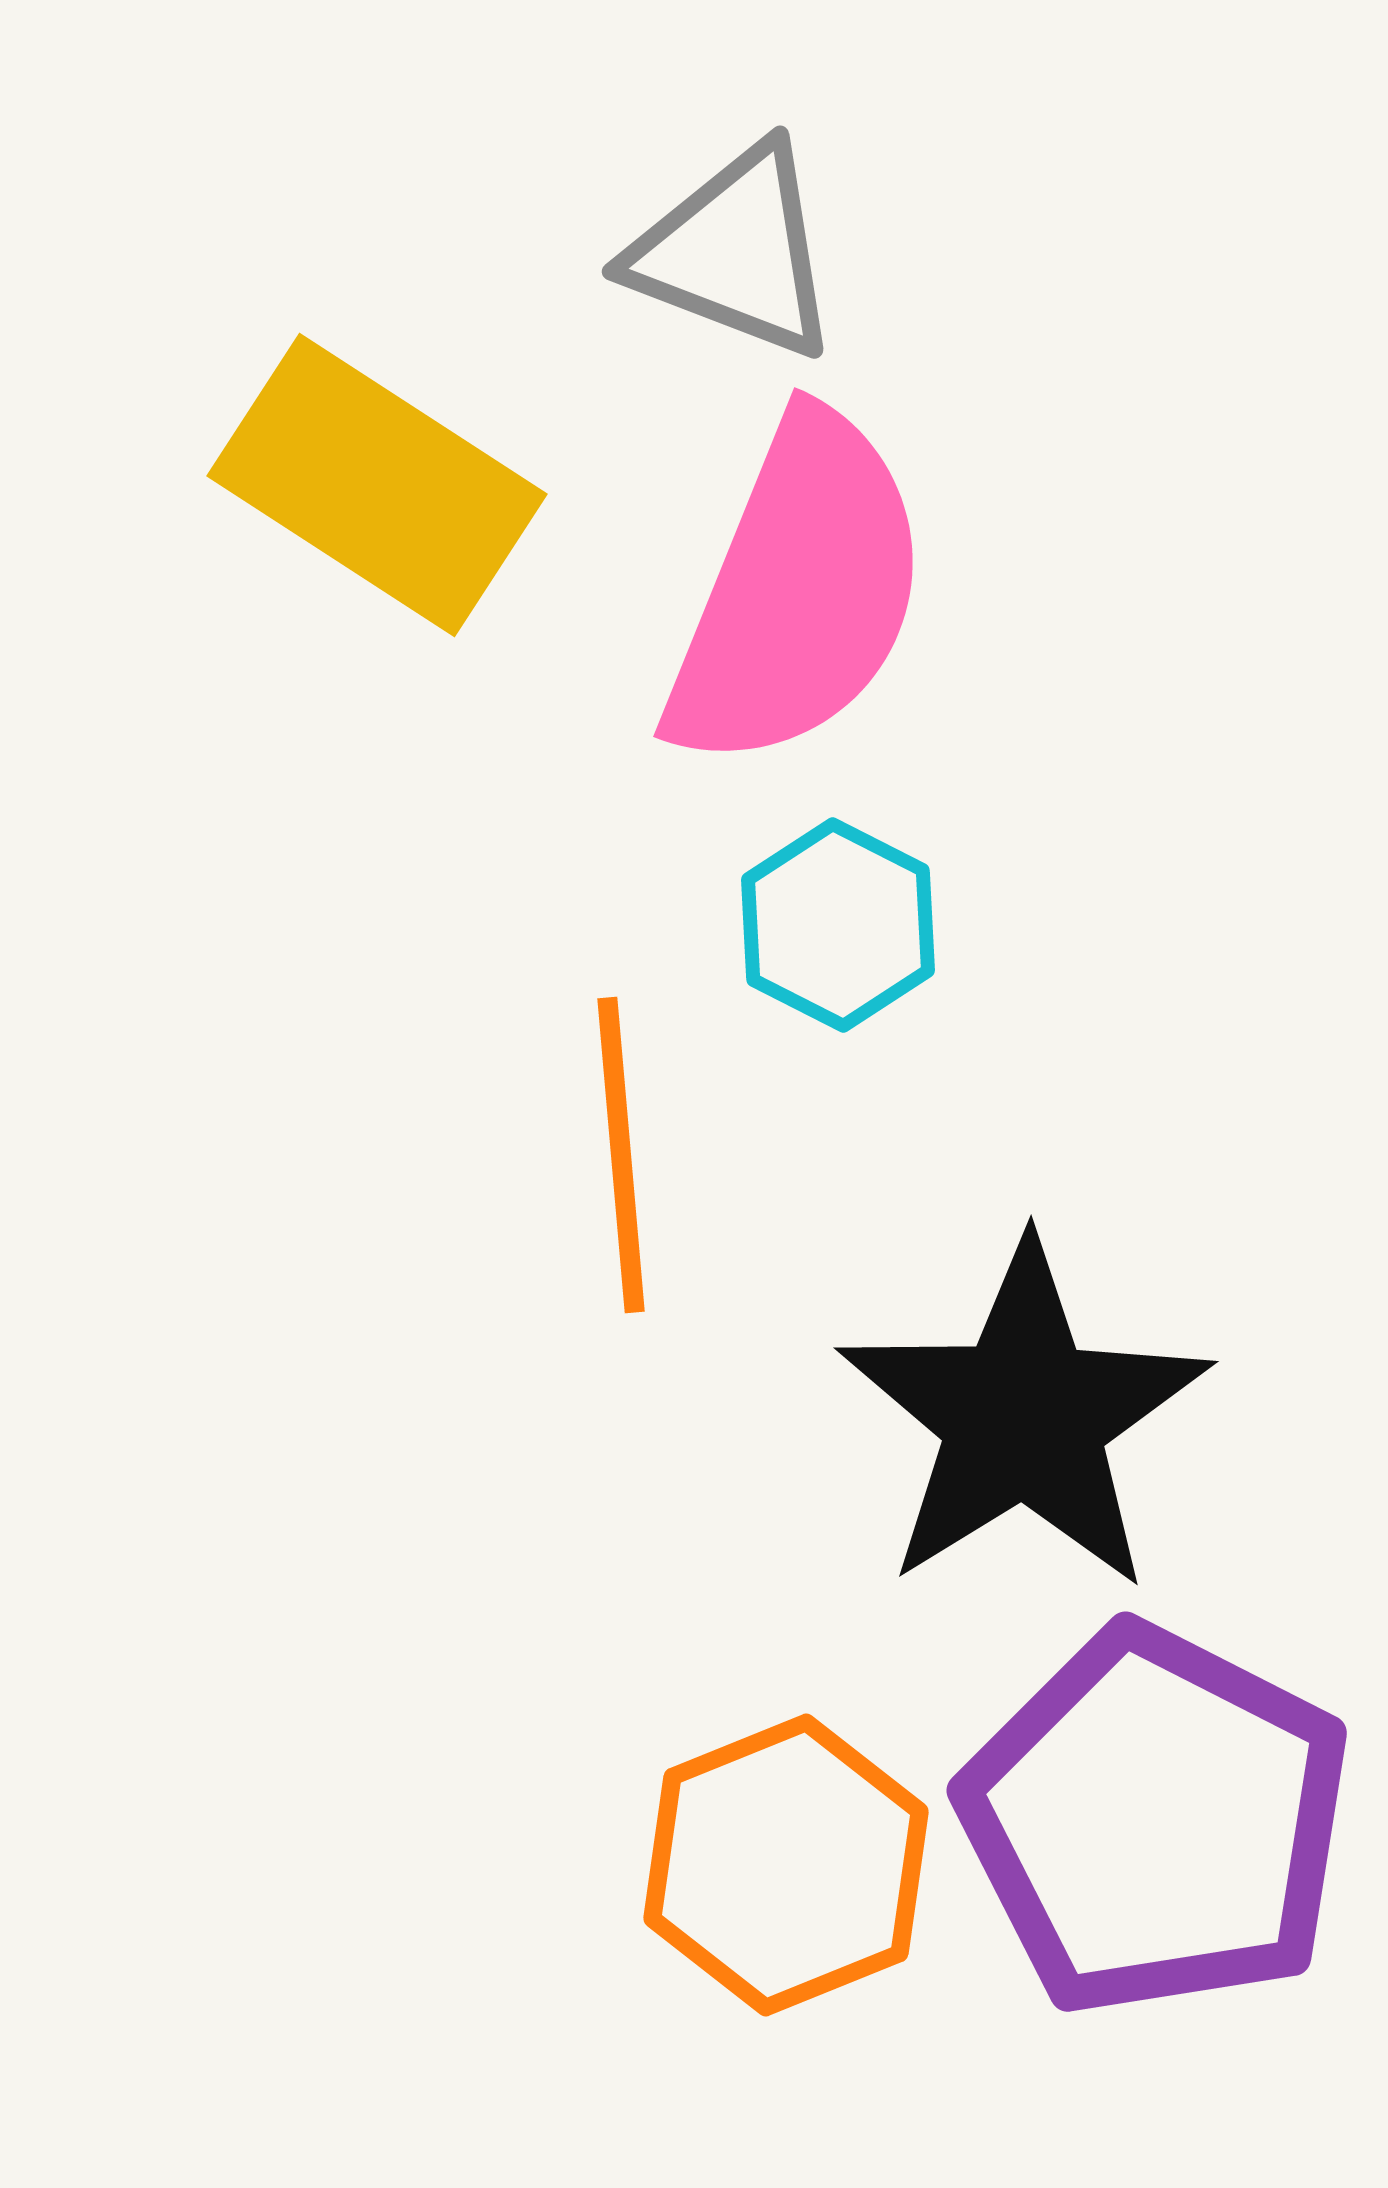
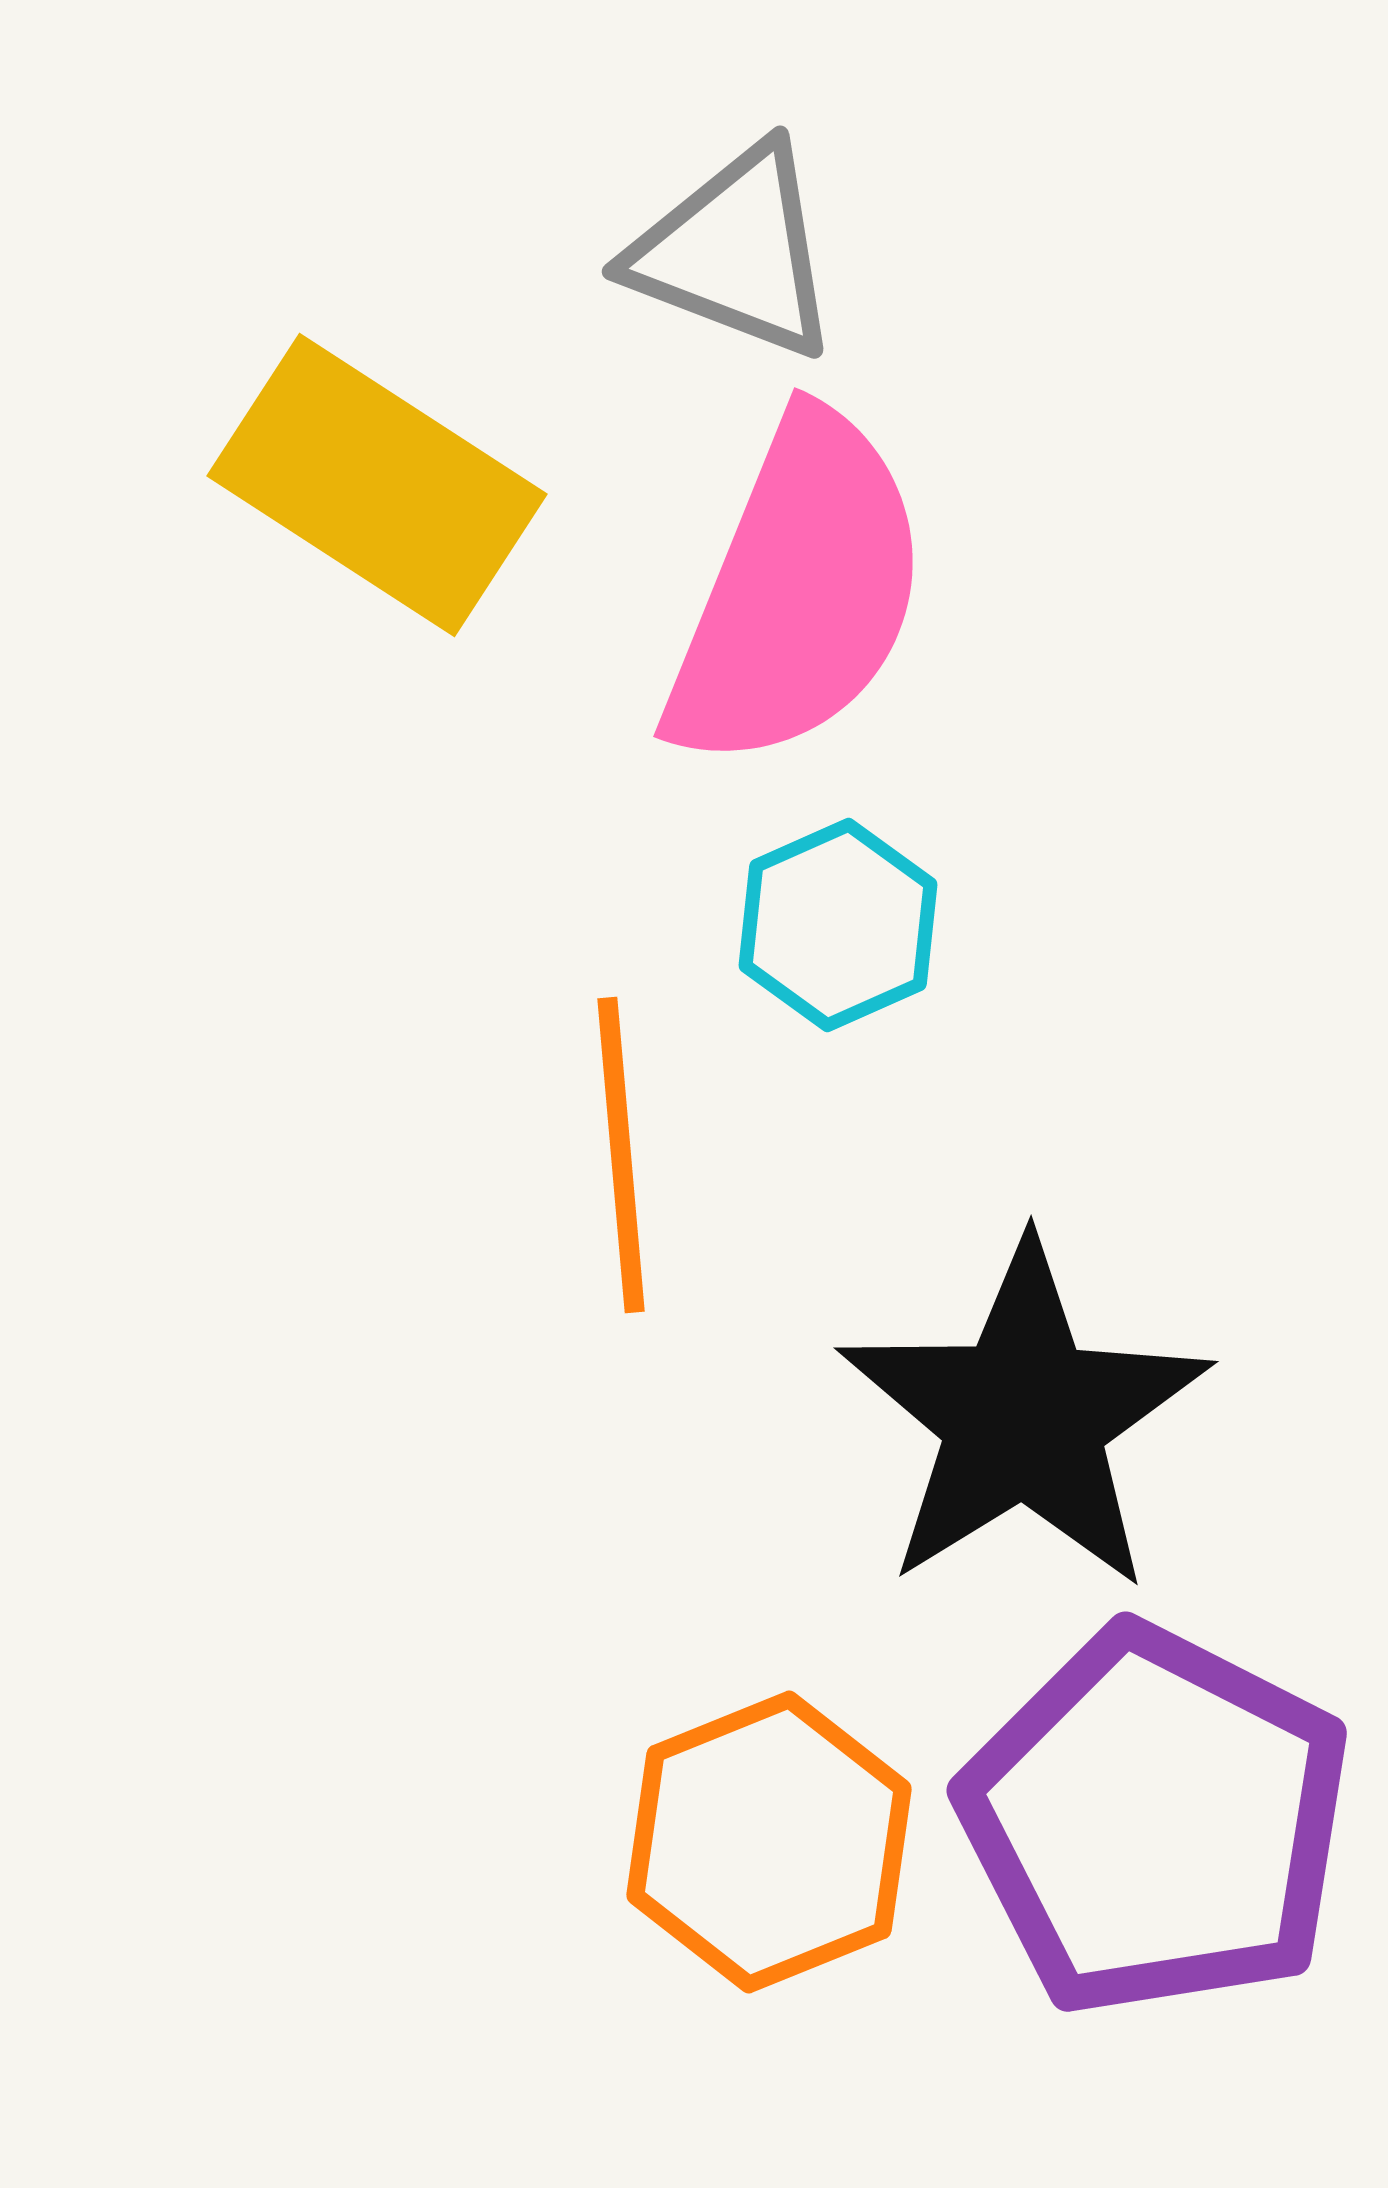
cyan hexagon: rotated 9 degrees clockwise
orange hexagon: moved 17 px left, 23 px up
